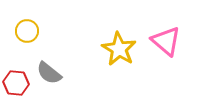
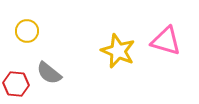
pink triangle: rotated 24 degrees counterclockwise
yellow star: moved 1 px left, 2 px down; rotated 8 degrees counterclockwise
red hexagon: moved 1 px down
